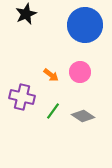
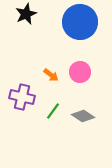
blue circle: moved 5 px left, 3 px up
